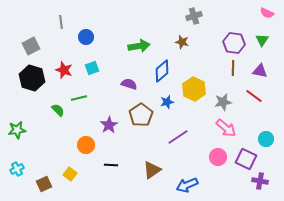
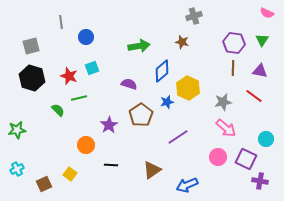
gray square: rotated 12 degrees clockwise
red star: moved 5 px right, 6 px down
yellow hexagon: moved 6 px left, 1 px up
